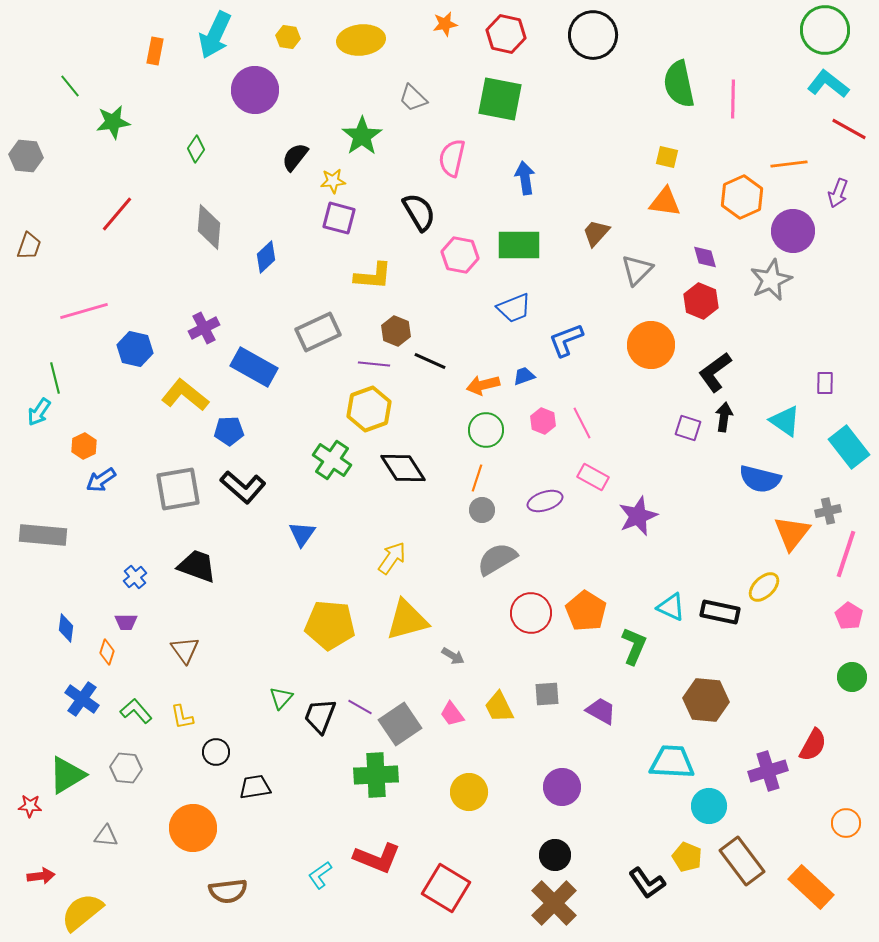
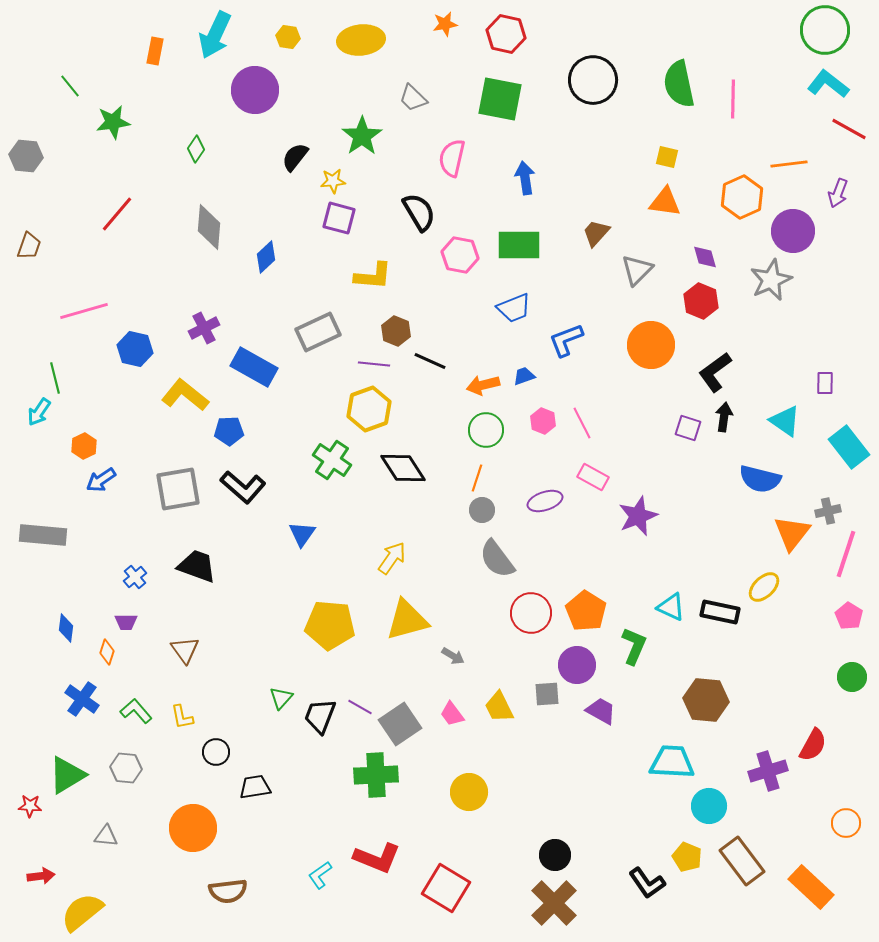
black circle at (593, 35): moved 45 px down
gray semicircle at (497, 559): rotated 96 degrees counterclockwise
purple circle at (562, 787): moved 15 px right, 122 px up
